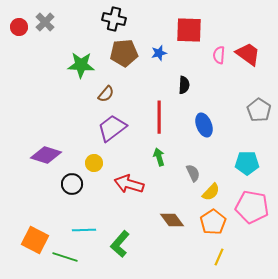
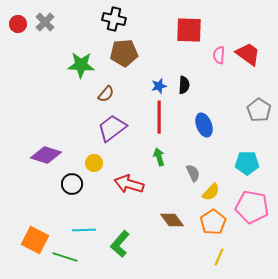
red circle: moved 1 px left, 3 px up
blue star: moved 33 px down
